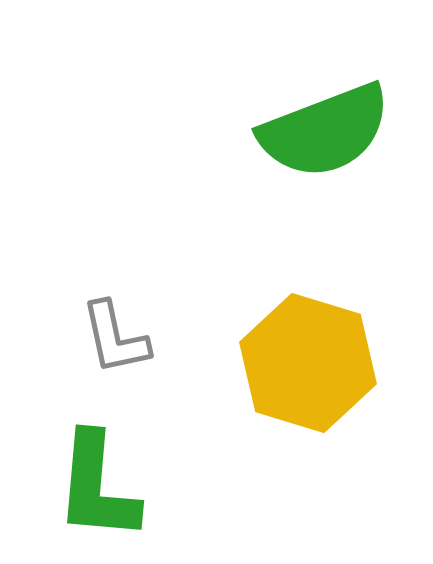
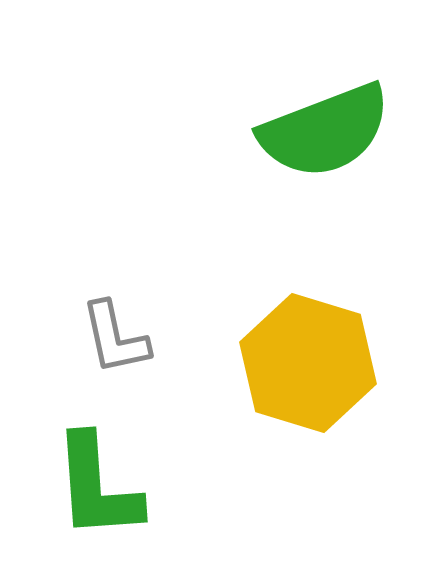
green L-shape: rotated 9 degrees counterclockwise
